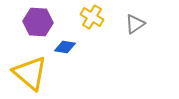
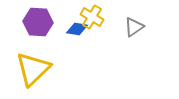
gray triangle: moved 1 px left, 3 px down
blue diamond: moved 12 px right, 18 px up
yellow triangle: moved 3 px right, 4 px up; rotated 36 degrees clockwise
